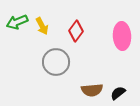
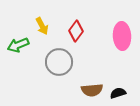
green arrow: moved 1 px right, 23 px down
gray circle: moved 3 px right
black semicircle: rotated 21 degrees clockwise
